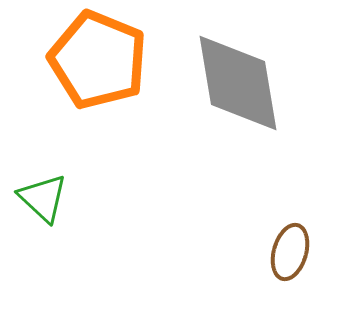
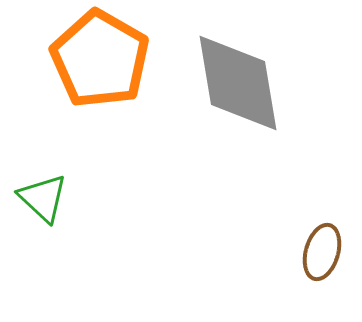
orange pentagon: moved 2 px right, 1 px up; rotated 8 degrees clockwise
brown ellipse: moved 32 px right
